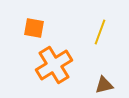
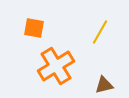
yellow line: rotated 10 degrees clockwise
orange cross: moved 2 px right, 1 px down
